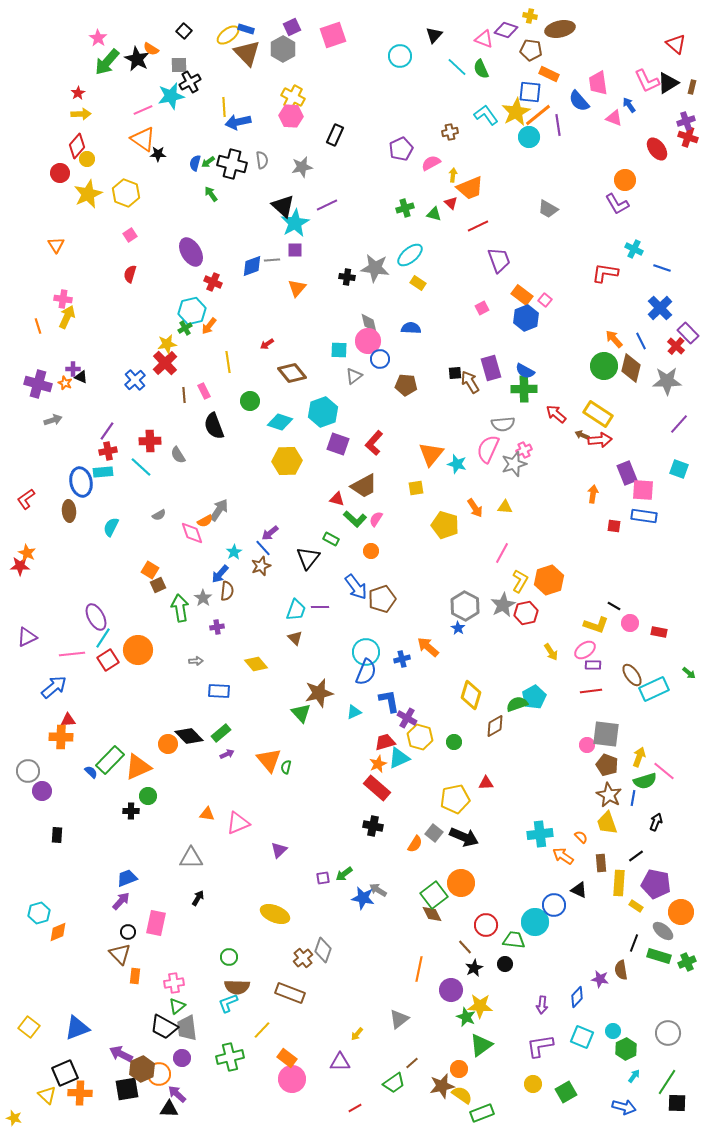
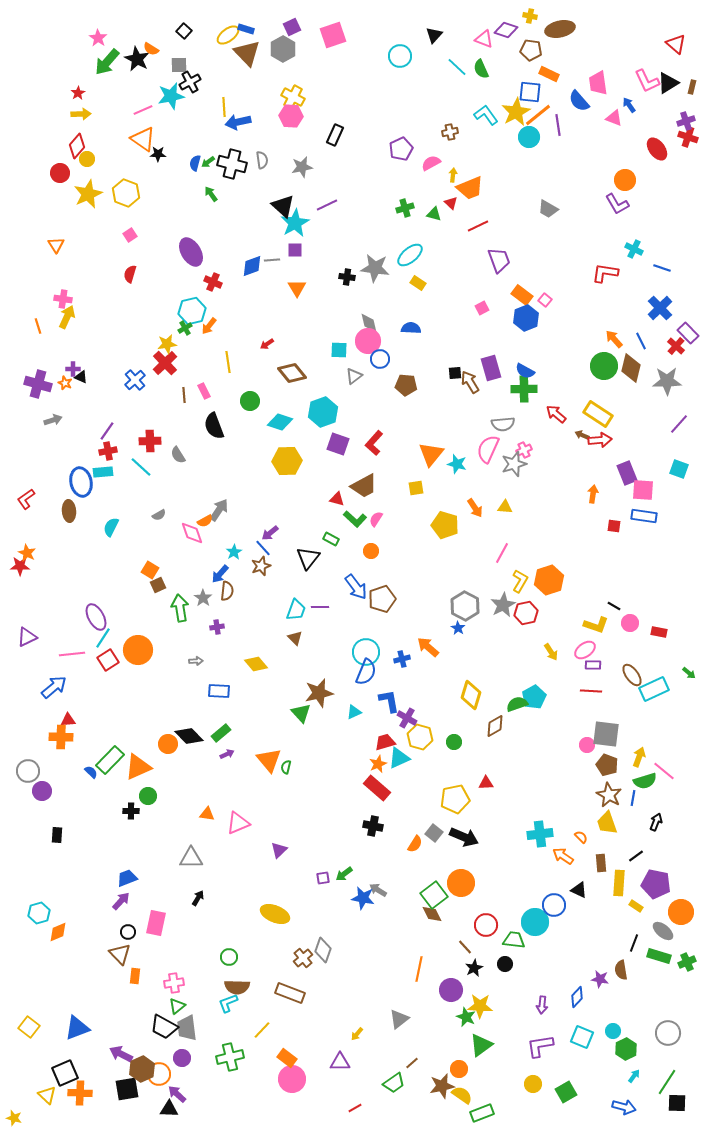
orange triangle at (297, 288): rotated 12 degrees counterclockwise
red line at (591, 691): rotated 10 degrees clockwise
